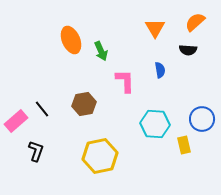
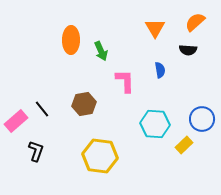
orange ellipse: rotated 24 degrees clockwise
yellow rectangle: rotated 60 degrees clockwise
yellow hexagon: rotated 20 degrees clockwise
